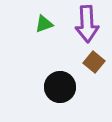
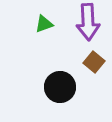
purple arrow: moved 1 px right, 2 px up
